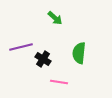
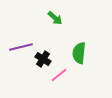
pink line: moved 7 px up; rotated 48 degrees counterclockwise
